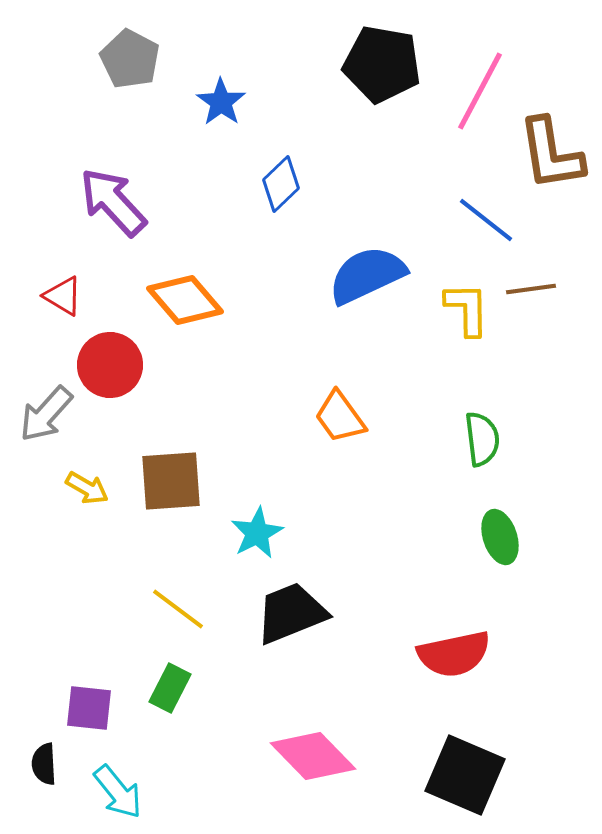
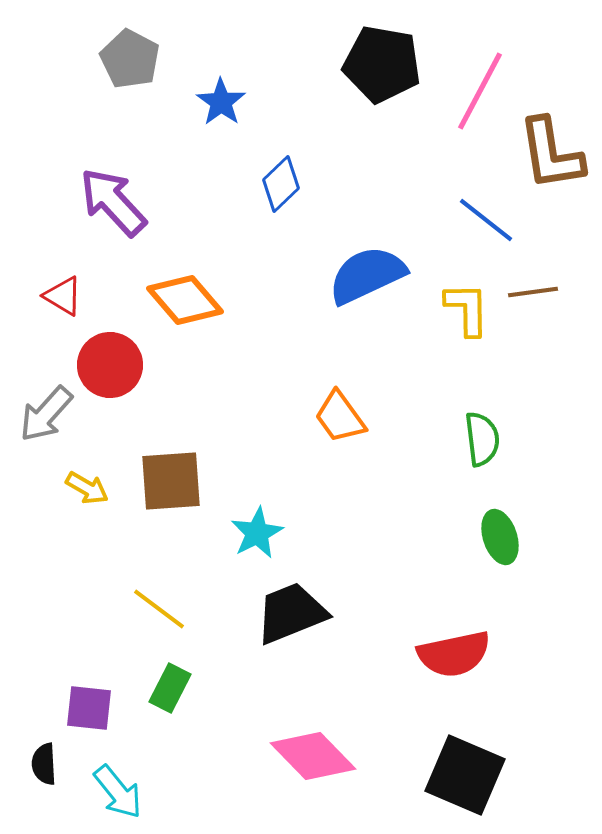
brown line: moved 2 px right, 3 px down
yellow line: moved 19 px left
